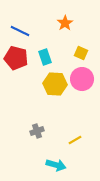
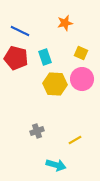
orange star: rotated 21 degrees clockwise
